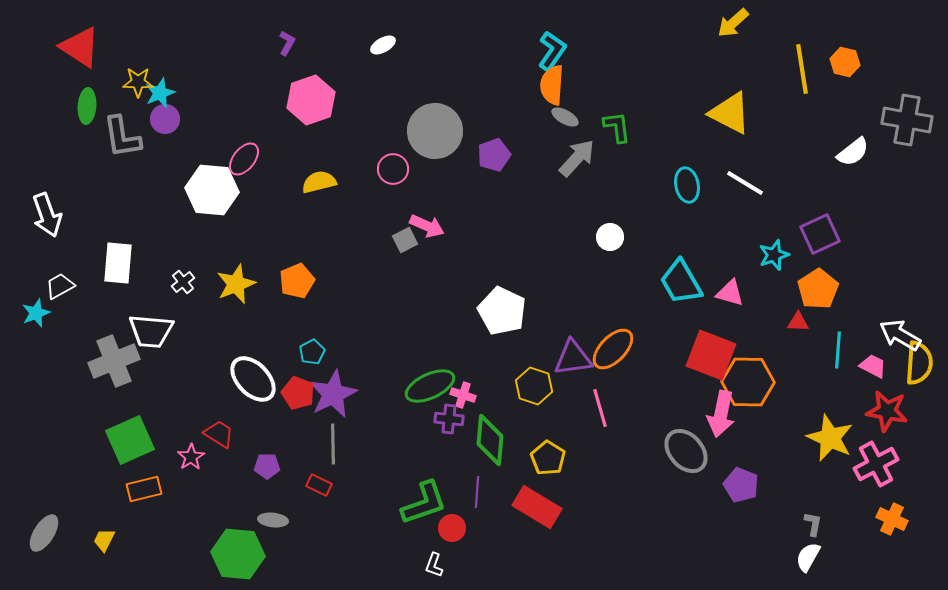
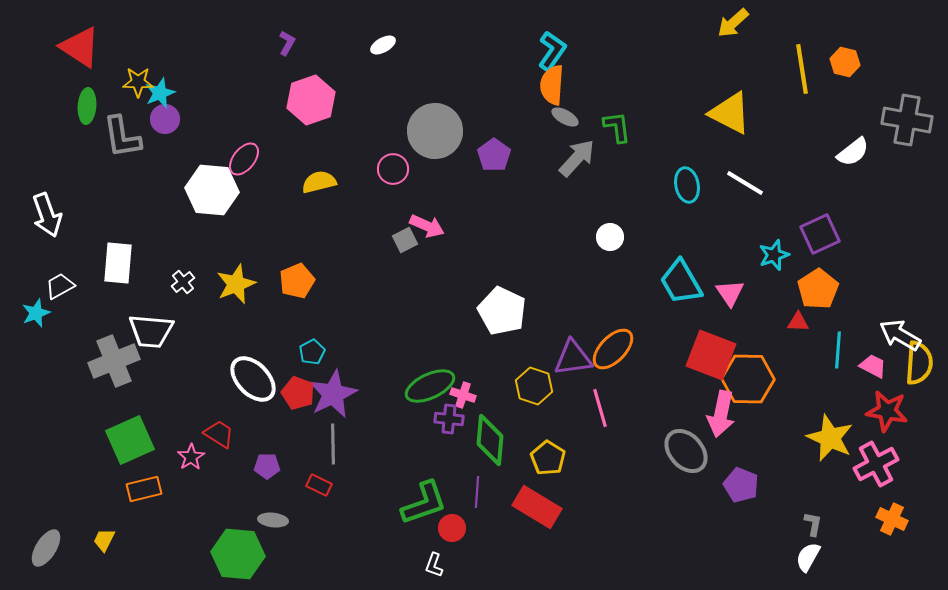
purple pentagon at (494, 155): rotated 16 degrees counterclockwise
pink triangle at (730, 293): rotated 40 degrees clockwise
orange hexagon at (748, 382): moved 3 px up
gray ellipse at (44, 533): moved 2 px right, 15 px down
